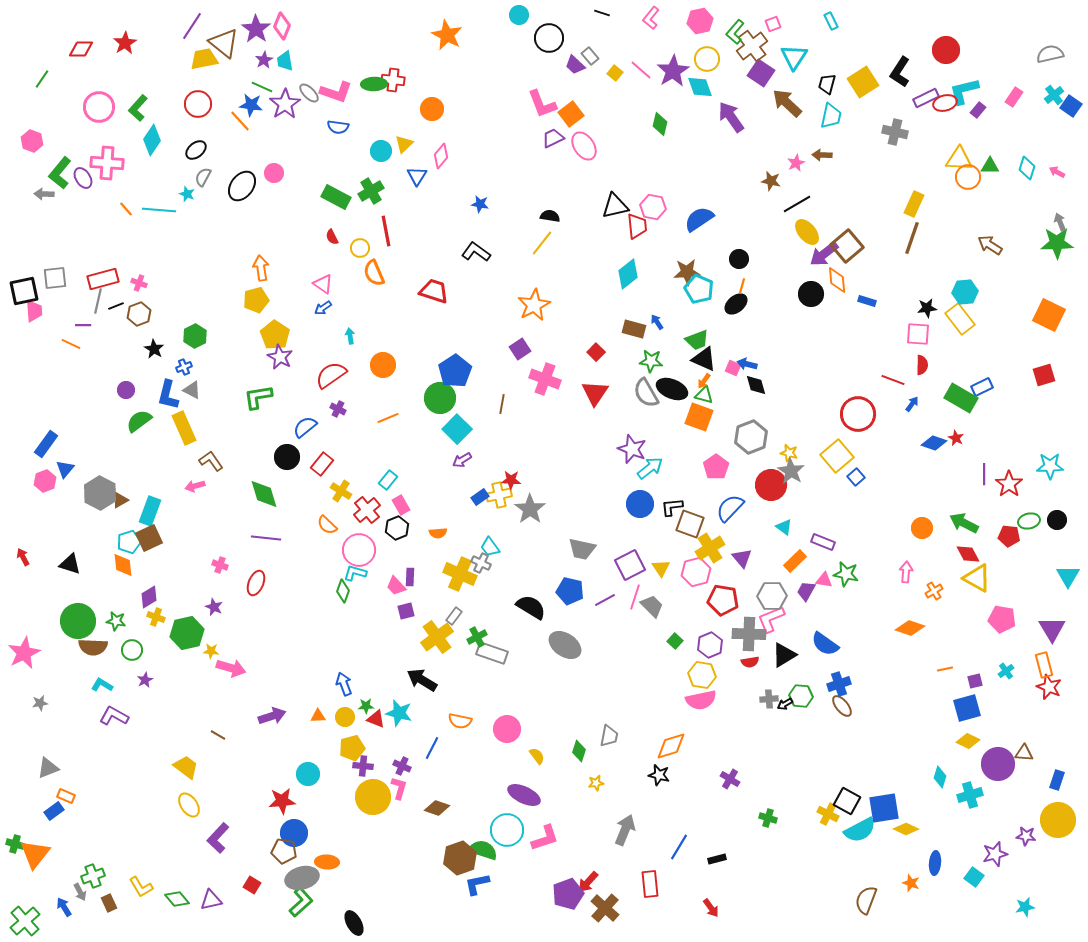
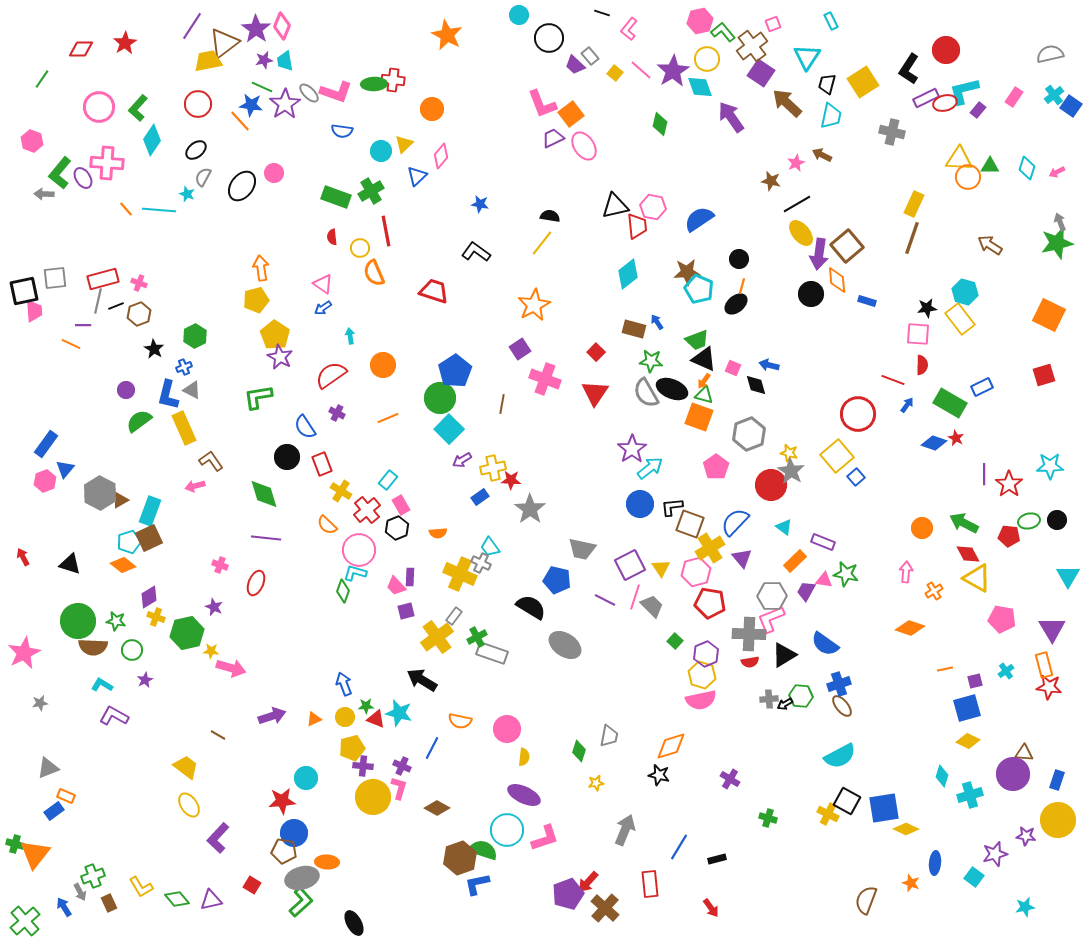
pink L-shape at (651, 18): moved 22 px left, 11 px down
green L-shape at (735, 32): moved 12 px left; rotated 100 degrees clockwise
brown triangle at (224, 43): rotated 44 degrees clockwise
cyan triangle at (794, 57): moved 13 px right
yellow trapezoid at (204, 59): moved 4 px right, 2 px down
purple star at (264, 60): rotated 18 degrees clockwise
black L-shape at (900, 72): moved 9 px right, 3 px up
blue semicircle at (338, 127): moved 4 px right, 4 px down
gray cross at (895, 132): moved 3 px left
brown arrow at (822, 155): rotated 24 degrees clockwise
pink arrow at (1057, 172): rotated 56 degrees counterclockwise
blue triangle at (417, 176): rotated 15 degrees clockwise
green rectangle at (336, 197): rotated 8 degrees counterclockwise
yellow ellipse at (807, 232): moved 6 px left, 1 px down
red semicircle at (332, 237): rotated 21 degrees clockwise
green star at (1057, 243): rotated 12 degrees counterclockwise
purple arrow at (824, 254): moved 5 px left; rotated 44 degrees counterclockwise
cyan hexagon at (965, 292): rotated 20 degrees clockwise
blue arrow at (747, 364): moved 22 px right, 1 px down
green rectangle at (961, 398): moved 11 px left, 5 px down
blue arrow at (912, 404): moved 5 px left, 1 px down
purple cross at (338, 409): moved 1 px left, 4 px down
blue semicircle at (305, 427): rotated 85 degrees counterclockwise
cyan square at (457, 429): moved 8 px left
gray hexagon at (751, 437): moved 2 px left, 3 px up
purple star at (632, 449): rotated 16 degrees clockwise
red rectangle at (322, 464): rotated 60 degrees counterclockwise
yellow cross at (499, 495): moved 6 px left, 27 px up
blue semicircle at (730, 508): moved 5 px right, 14 px down
orange diamond at (123, 565): rotated 45 degrees counterclockwise
blue pentagon at (570, 591): moved 13 px left, 11 px up
purple line at (605, 600): rotated 55 degrees clockwise
red pentagon at (723, 600): moved 13 px left, 3 px down
purple hexagon at (710, 645): moved 4 px left, 9 px down
yellow hexagon at (702, 675): rotated 8 degrees clockwise
red star at (1049, 687): rotated 15 degrees counterclockwise
orange triangle at (318, 716): moved 4 px left, 3 px down; rotated 21 degrees counterclockwise
yellow semicircle at (537, 756): moved 13 px left, 1 px down; rotated 42 degrees clockwise
purple circle at (998, 764): moved 15 px right, 10 px down
cyan circle at (308, 774): moved 2 px left, 4 px down
cyan diamond at (940, 777): moved 2 px right, 1 px up
brown diamond at (437, 808): rotated 10 degrees clockwise
cyan semicircle at (860, 830): moved 20 px left, 74 px up
